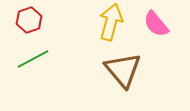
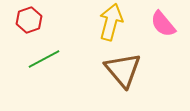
pink semicircle: moved 7 px right
green line: moved 11 px right
